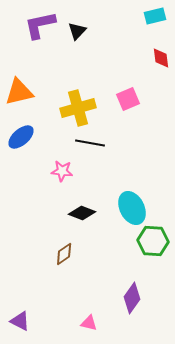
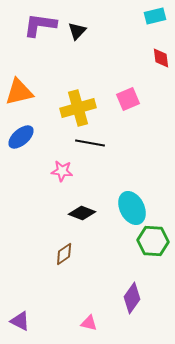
purple L-shape: rotated 20 degrees clockwise
